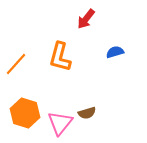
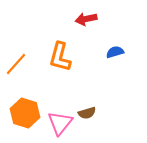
red arrow: rotated 40 degrees clockwise
